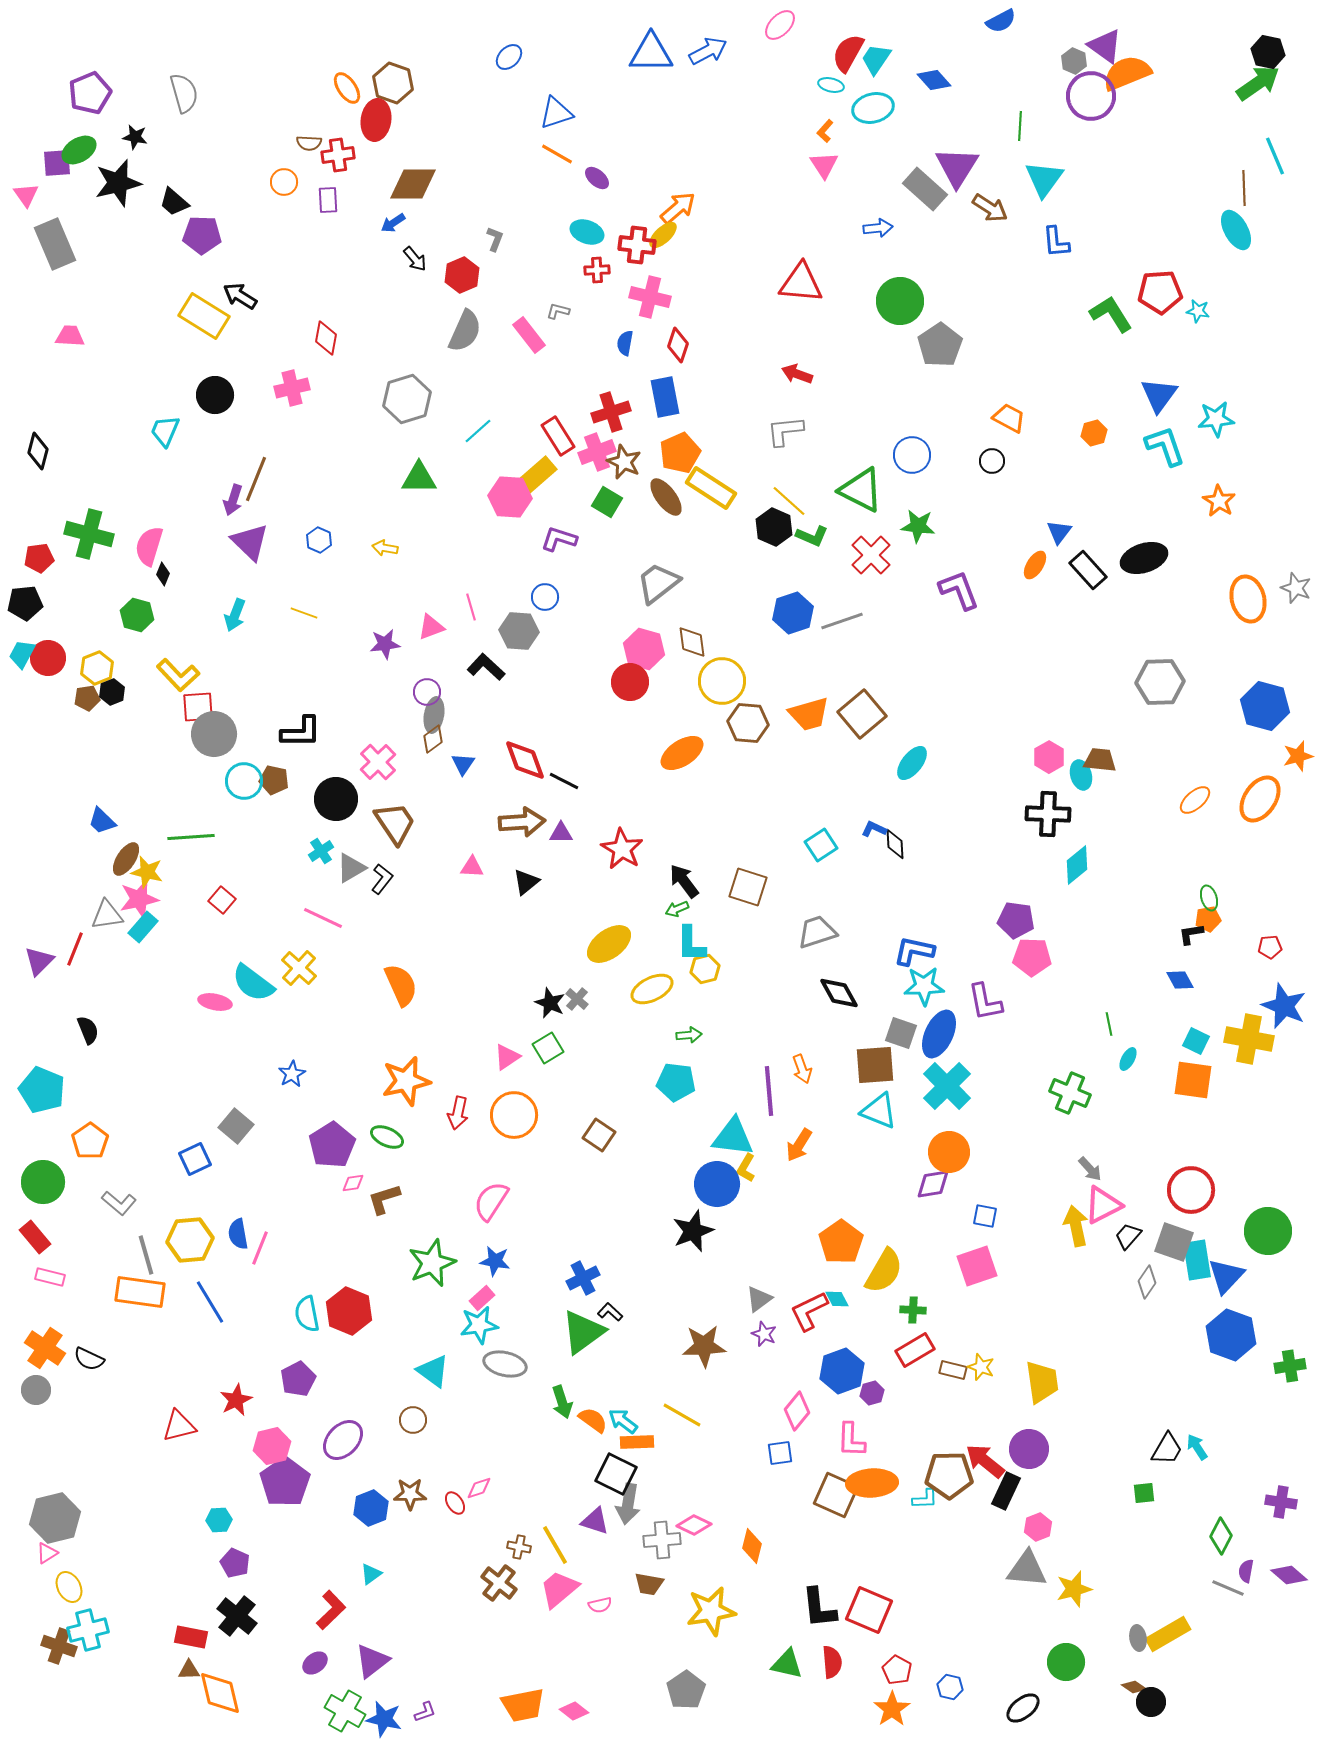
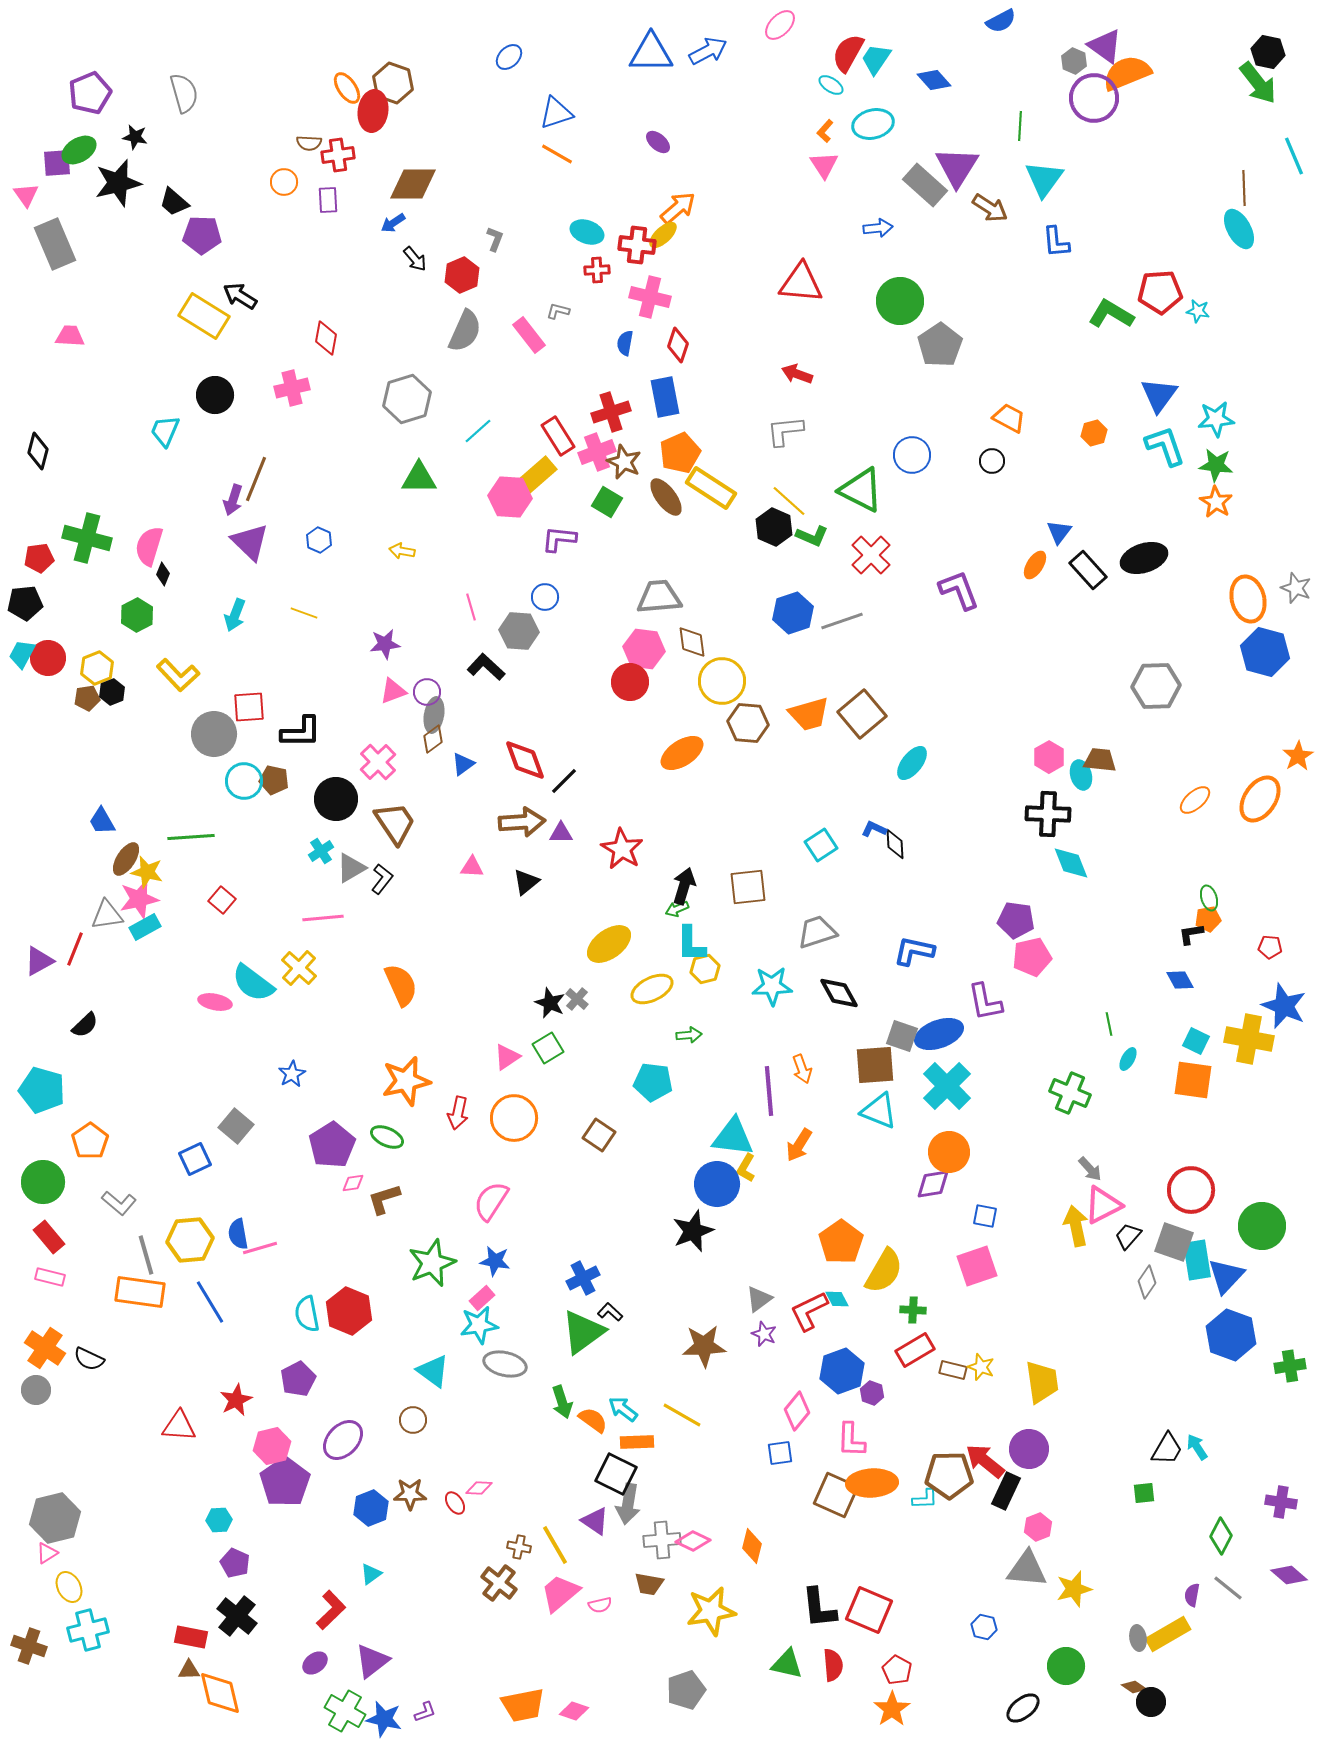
green arrow at (1258, 83): rotated 87 degrees clockwise
cyan ellipse at (831, 85): rotated 20 degrees clockwise
purple circle at (1091, 96): moved 3 px right, 2 px down
cyan ellipse at (873, 108): moved 16 px down
red ellipse at (376, 120): moved 3 px left, 9 px up
cyan line at (1275, 156): moved 19 px right
purple ellipse at (597, 178): moved 61 px right, 36 px up
gray rectangle at (925, 189): moved 4 px up
cyan ellipse at (1236, 230): moved 3 px right, 1 px up
green L-shape at (1111, 314): rotated 27 degrees counterclockwise
orange star at (1219, 501): moved 3 px left, 1 px down
green star at (918, 526): moved 298 px right, 61 px up
green cross at (89, 534): moved 2 px left, 4 px down
purple L-shape at (559, 539): rotated 12 degrees counterclockwise
yellow arrow at (385, 548): moved 17 px right, 3 px down
gray trapezoid at (658, 583): moved 1 px right, 14 px down; rotated 33 degrees clockwise
green hexagon at (137, 615): rotated 16 degrees clockwise
pink triangle at (431, 627): moved 38 px left, 64 px down
pink hexagon at (644, 649): rotated 9 degrees counterclockwise
gray hexagon at (1160, 682): moved 4 px left, 4 px down
blue hexagon at (1265, 706): moved 54 px up
red square at (198, 707): moved 51 px right
orange star at (1298, 756): rotated 16 degrees counterclockwise
blue triangle at (463, 764): rotated 20 degrees clockwise
black line at (564, 781): rotated 72 degrees counterclockwise
blue trapezoid at (102, 821): rotated 16 degrees clockwise
cyan diamond at (1077, 865): moved 6 px left, 2 px up; rotated 72 degrees counterclockwise
black arrow at (684, 881): moved 5 px down; rotated 54 degrees clockwise
brown square at (748, 887): rotated 24 degrees counterclockwise
pink line at (323, 918): rotated 30 degrees counterclockwise
cyan rectangle at (143, 927): moved 2 px right; rotated 20 degrees clockwise
red pentagon at (1270, 947): rotated 10 degrees clockwise
pink pentagon at (1032, 957): rotated 15 degrees counterclockwise
purple triangle at (39, 961): rotated 16 degrees clockwise
cyan star at (924, 986): moved 152 px left
black semicircle at (88, 1030): moved 3 px left, 5 px up; rotated 68 degrees clockwise
gray square at (901, 1033): moved 1 px right, 3 px down
blue ellipse at (939, 1034): rotated 45 degrees clockwise
cyan pentagon at (676, 1082): moved 23 px left
cyan pentagon at (42, 1090): rotated 6 degrees counterclockwise
orange circle at (514, 1115): moved 3 px down
green circle at (1268, 1231): moved 6 px left, 5 px up
red rectangle at (35, 1237): moved 14 px right
pink line at (260, 1248): rotated 52 degrees clockwise
purple hexagon at (872, 1393): rotated 25 degrees counterclockwise
cyan arrow at (623, 1421): moved 12 px up
red triangle at (179, 1426): rotated 18 degrees clockwise
pink diamond at (479, 1488): rotated 20 degrees clockwise
purple triangle at (595, 1521): rotated 16 degrees clockwise
pink diamond at (694, 1525): moved 1 px left, 16 px down
purple semicircle at (1246, 1571): moved 54 px left, 24 px down
gray line at (1228, 1588): rotated 16 degrees clockwise
pink trapezoid at (559, 1589): moved 1 px right, 4 px down
brown cross at (59, 1646): moved 30 px left
red semicircle at (832, 1662): moved 1 px right, 3 px down
green circle at (1066, 1662): moved 4 px down
blue hexagon at (950, 1687): moved 34 px right, 60 px up
gray pentagon at (686, 1690): rotated 15 degrees clockwise
pink diamond at (574, 1711): rotated 20 degrees counterclockwise
